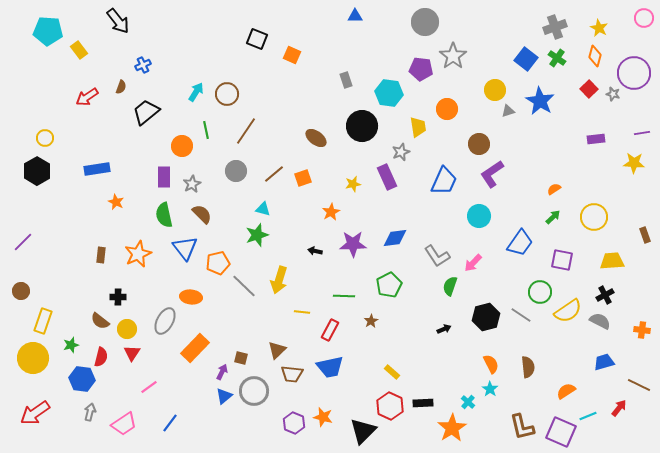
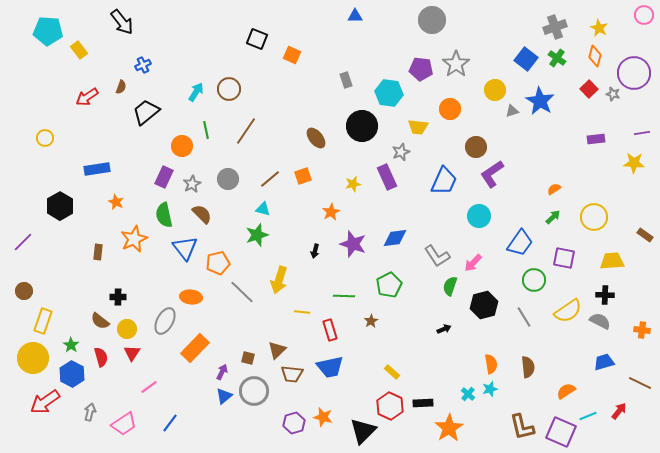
pink circle at (644, 18): moved 3 px up
black arrow at (118, 21): moved 4 px right, 1 px down
gray circle at (425, 22): moved 7 px right, 2 px up
gray star at (453, 56): moved 3 px right, 8 px down
brown circle at (227, 94): moved 2 px right, 5 px up
orange circle at (447, 109): moved 3 px right
gray triangle at (508, 111): moved 4 px right
yellow trapezoid at (418, 127): rotated 105 degrees clockwise
brown ellipse at (316, 138): rotated 15 degrees clockwise
brown circle at (479, 144): moved 3 px left, 3 px down
black hexagon at (37, 171): moved 23 px right, 35 px down
gray circle at (236, 171): moved 8 px left, 8 px down
brown line at (274, 174): moved 4 px left, 5 px down
purple rectangle at (164, 177): rotated 25 degrees clockwise
orange square at (303, 178): moved 2 px up
brown rectangle at (645, 235): rotated 35 degrees counterclockwise
purple star at (353, 244): rotated 20 degrees clockwise
black arrow at (315, 251): rotated 88 degrees counterclockwise
orange star at (138, 254): moved 4 px left, 15 px up
brown rectangle at (101, 255): moved 3 px left, 3 px up
purple square at (562, 260): moved 2 px right, 2 px up
gray line at (244, 286): moved 2 px left, 6 px down
brown circle at (21, 291): moved 3 px right
green circle at (540, 292): moved 6 px left, 12 px up
black cross at (605, 295): rotated 30 degrees clockwise
gray line at (521, 315): moved 3 px right, 2 px down; rotated 25 degrees clockwise
black hexagon at (486, 317): moved 2 px left, 12 px up
red rectangle at (330, 330): rotated 45 degrees counterclockwise
green star at (71, 345): rotated 21 degrees counterclockwise
red semicircle at (101, 357): rotated 30 degrees counterclockwise
brown square at (241, 358): moved 7 px right
orange semicircle at (491, 364): rotated 18 degrees clockwise
blue hexagon at (82, 379): moved 10 px left, 5 px up; rotated 20 degrees clockwise
brown line at (639, 385): moved 1 px right, 2 px up
cyan star at (490, 389): rotated 21 degrees clockwise
cyan cross at (468, 402): moved 8 px up
red arrow at (619, 408): moved 3 px down
red arrow at (35, 413): moved 10 px right, 11 px up
purple hexagon at (294, 423): rotated 20 degrees clockwise
orange star at (452, 428): moved 3 px left
